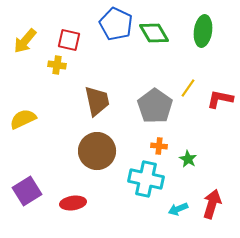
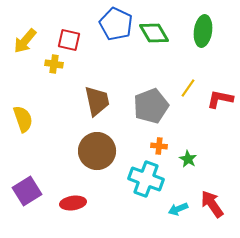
yellow cross: moved 3 px left, 1 px up
gray pentagon: moved 4 px left; rotated 16 degrees clockwise
yellow semicircle: rotated 96 degrees clockwise
cyan cross: rotated 8 degrees clockwise
red arrow: rotated 52 degrees counterclockwise
